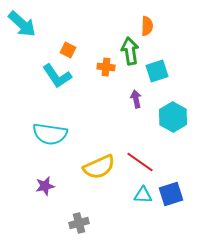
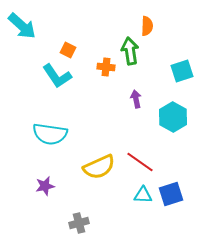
cyan arrow: moved 2 px down
cyan square: moved 25 px right
